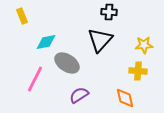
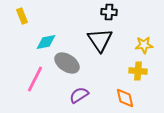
black triangle: rotated 16 degrees counterclockwise
